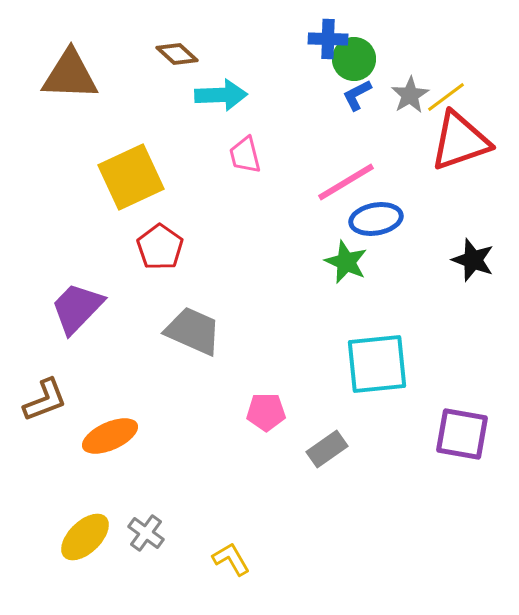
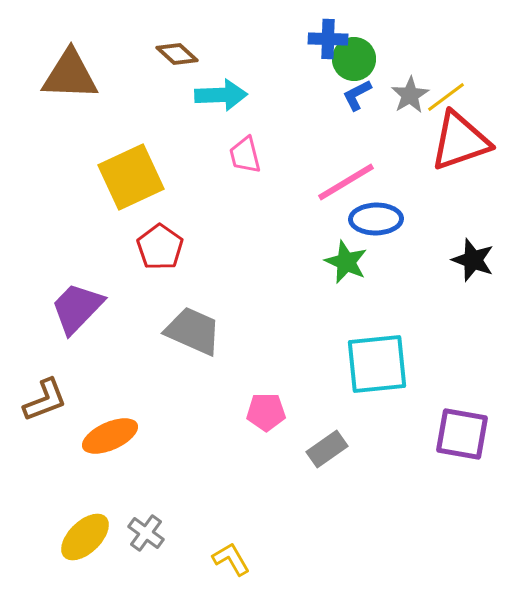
blue ellipse: rotated 9 degrees clockwise
